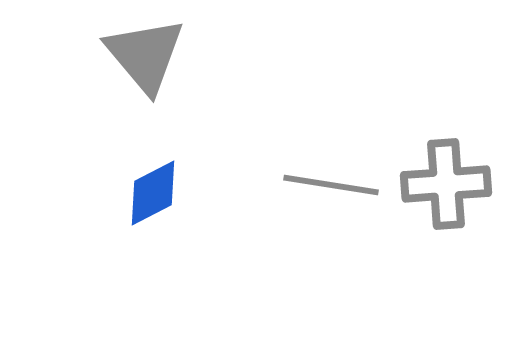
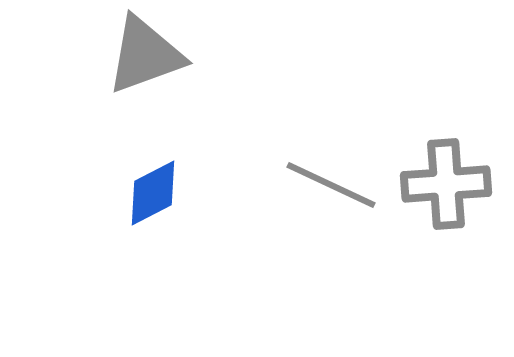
gray triangle: rotated 50 degrees clockwise
gray line: rotated 16 degrees clockwise
